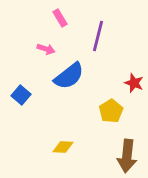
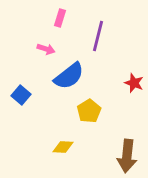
pink rectangle: rotated 48 degrees clockwise
yellow pentagon: moved 22 px left
